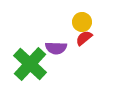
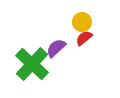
purple semicircle: rotated 135 degrees clockwise
green cross: moved 2 px right
